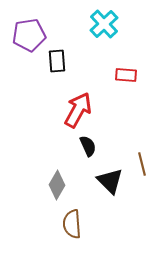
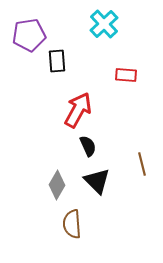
black triangle: moved 13 px left
